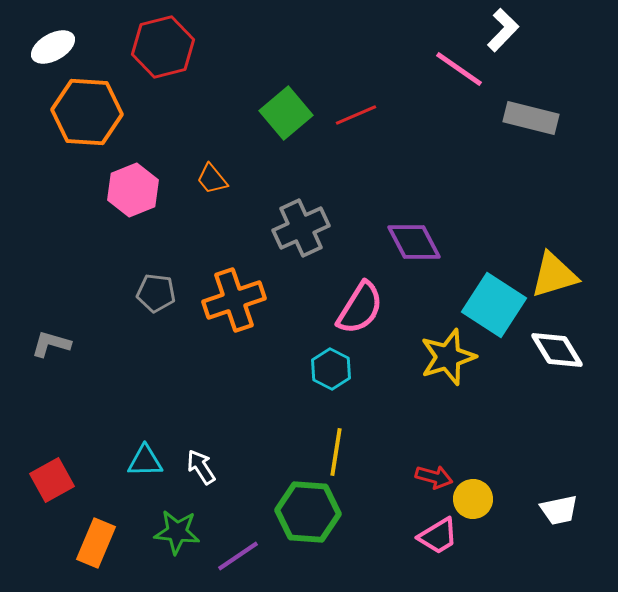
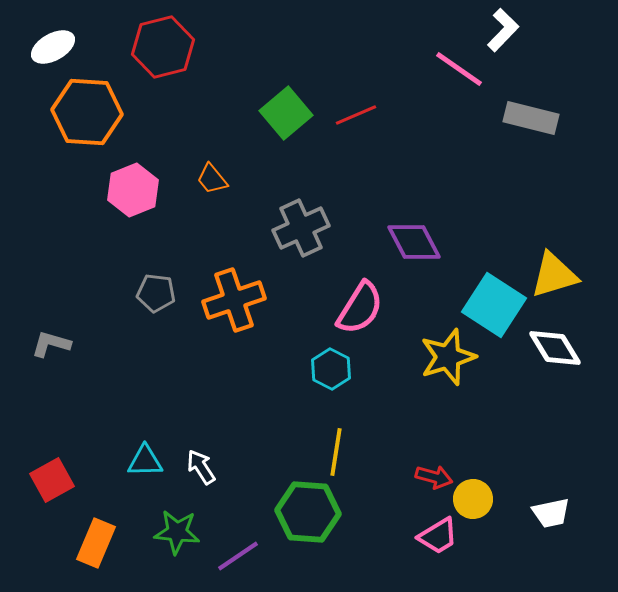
white diamond: moved 2 px left, 2 px up
white trapezoid: moved 8 px left, 3 px down
